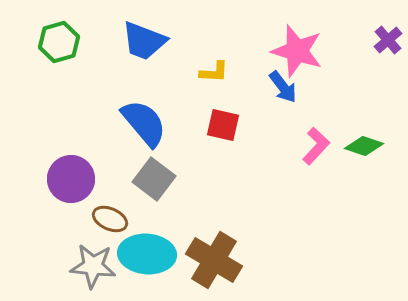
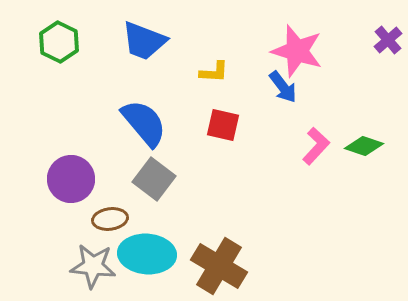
green hexagon: rotated 18 degrees counterclockwise
brown ellipse: rotated 32 degrees counterclockwise
brown cross: moved 5 px right, 6 px down
